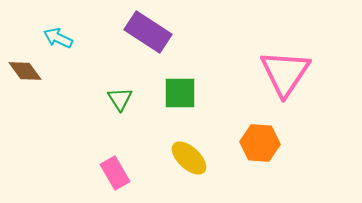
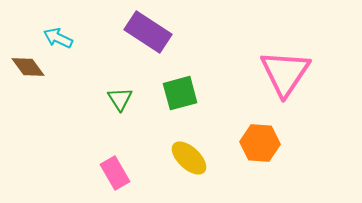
brown diamond: moved 3 px right, 4 px up
green square: rotated 15 degrees counterclockwise
